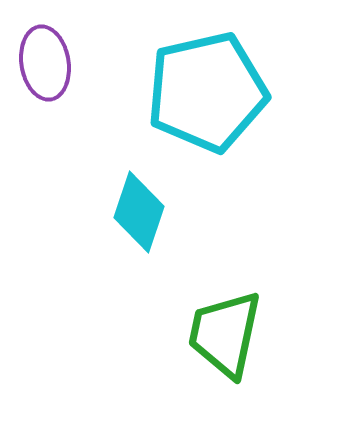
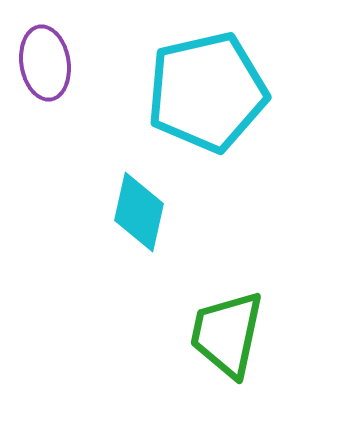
cyan diamond: rotated 6 degrees counterclockwise
green trapezoid: moved 2 px right
